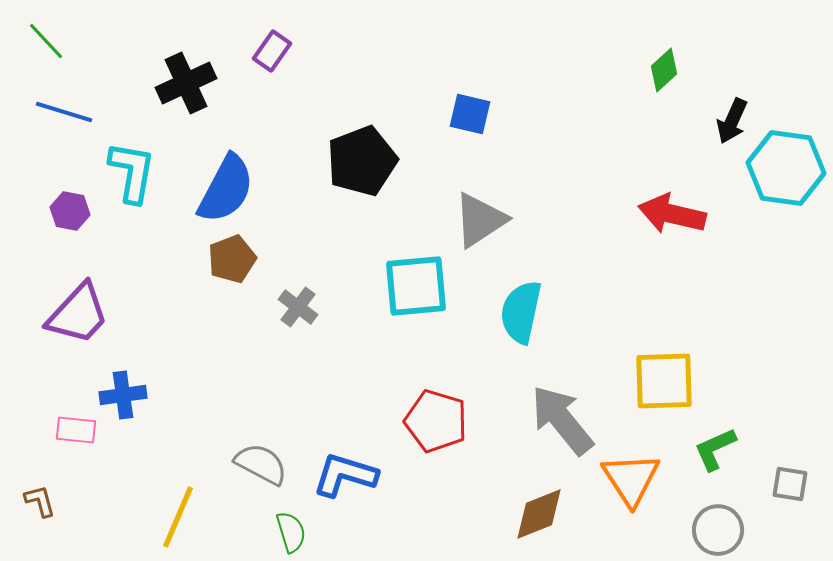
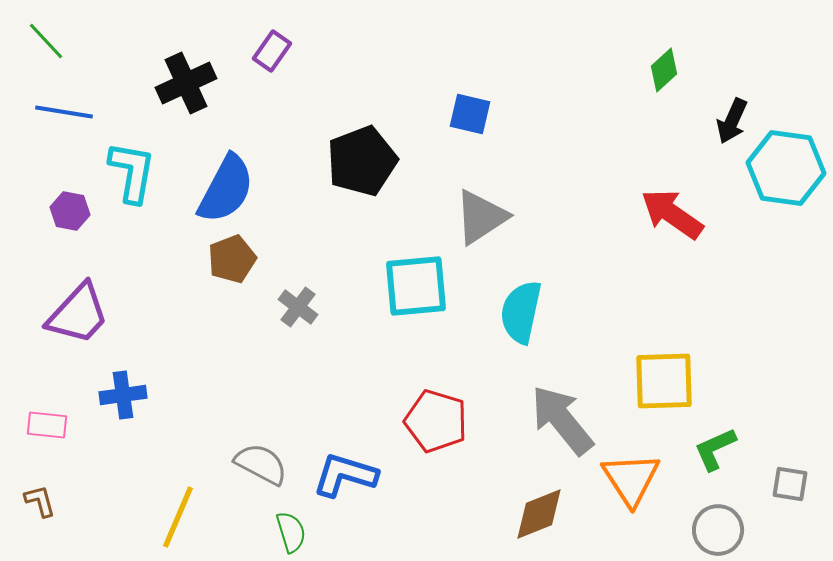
blue line: rotated 8 degrees counterclockwise
red arrow: rotated 22 degrees clockwise
gray triangle: moved 1 px right, 3 px up
pink rectangle: moved 29 px left, 5 px up
